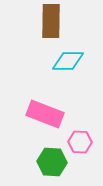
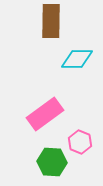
cyan diamond: moved 9 px right, 2 px up
pink rectangle: rotated 57 degrees counterclockwise
pink hexagon: rotated 20 degrees clockwise
